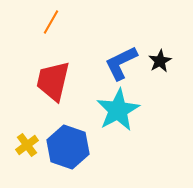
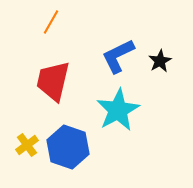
blue L-shape: moved 3 px left, 7 px up
